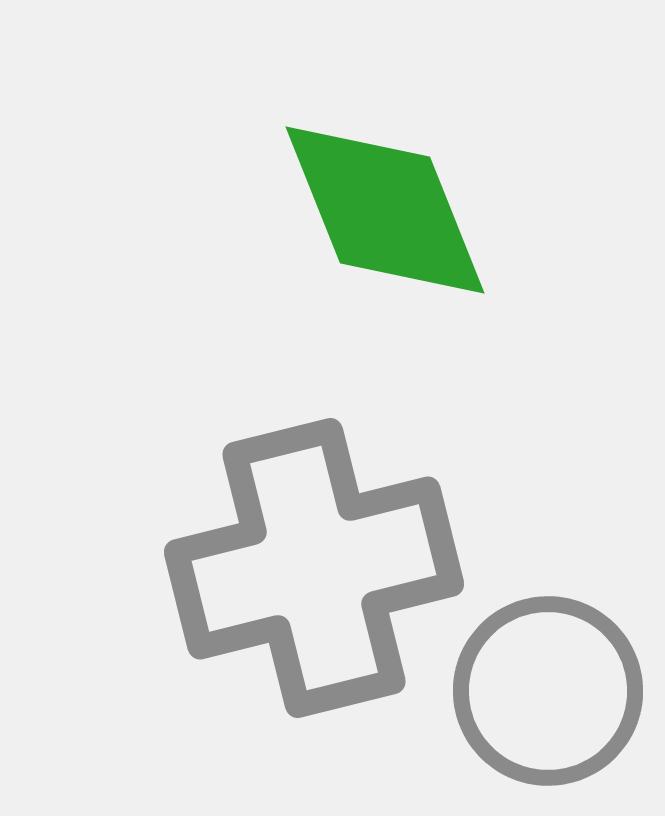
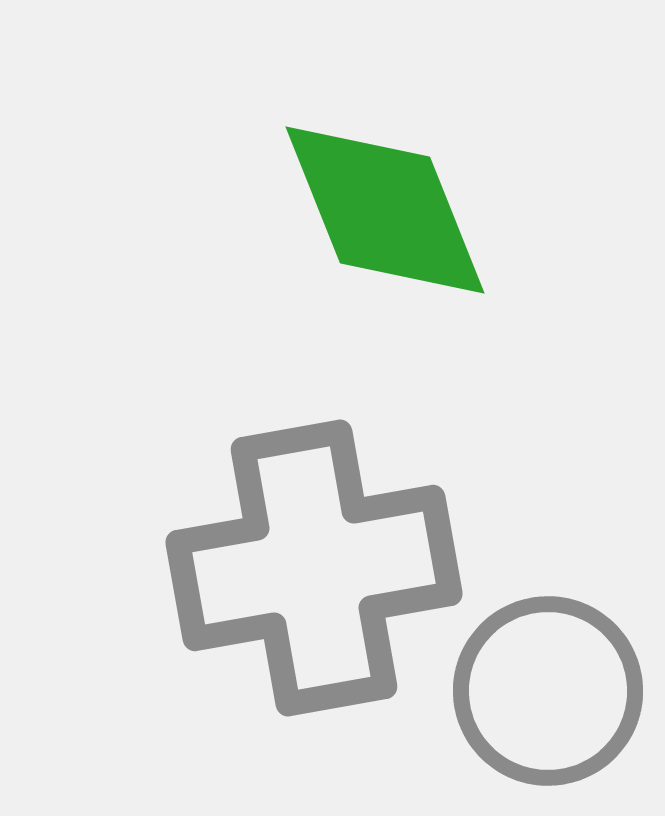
gray cross: rotated 4 degrees clockwise
